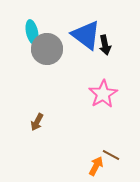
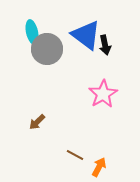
brown arrow: rotated 18 degrees clockwise
brown line: moved 36 px left
orange arrow: moved 3 px right, 1 px down
